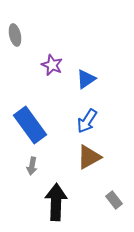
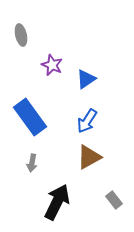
gray ellipse: moved 6 px right
blue rectangle: moved 8 px up
gray arrow: moved 3 px up
black arrow: moved 1 px right; rotated 24 degrees clockwise
